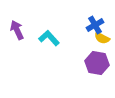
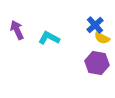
blue cross: rotated 12 degrees counterclockwise
cyan L-shape: rotated 20 degrees counterclockwise
